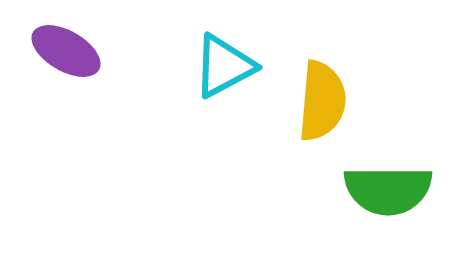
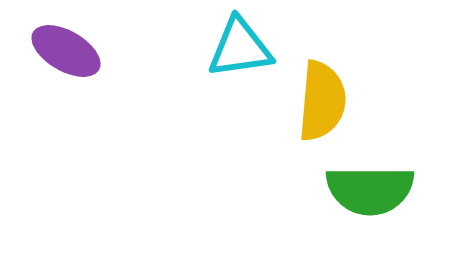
cyan triangle: moved 16 px right, 18 px up; rotated 20 degrees clockwise
green semicircle: moved 18 px left
